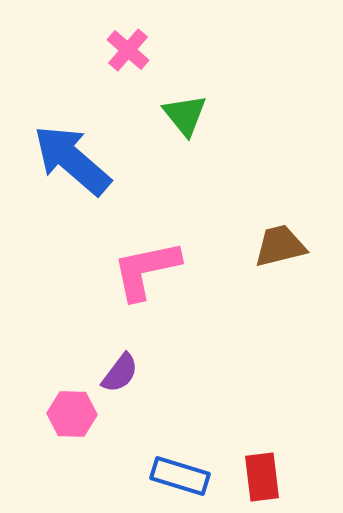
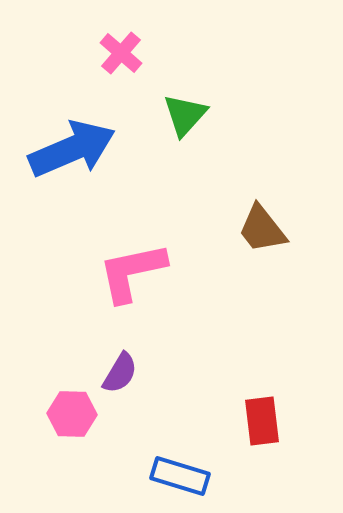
pink cross: moved 7 px left, 3 px down
green triangle: rotated 21 degrees clockwise
blue arrow: moved 11 px up; rotated 116 degrees clockwise
brown trapezoid: moved 18 px left, 17 px up; rotated 114 degrees counterclockwise
pink L-shape: moved 14 px left, 2 px down
purple semicircle: rotated 6 degrees counterclockwise
red rectangle: moved 56 px up
